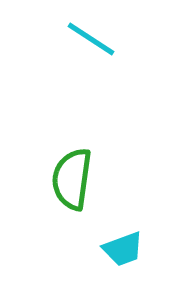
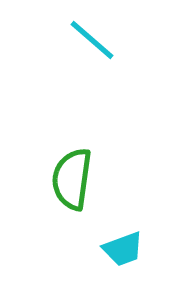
cyan line: moved 1 px right, 1 px down; rotated 8 degrees clockwise
